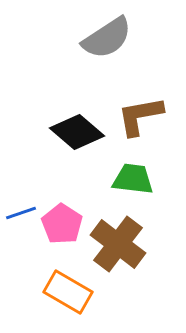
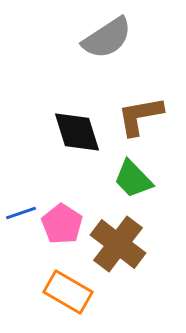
black diamond: rotated 32 degrees clockwise
green trapezoid: rotated 141 degrees counterclockwise
